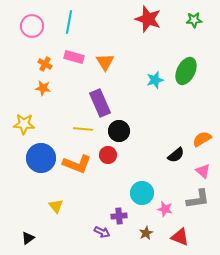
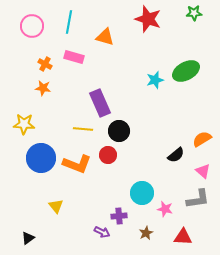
green star: moved 7 px up
orange triangle: moved 25 px up; rotated 42 degrees counterclockwise
green ellipse: rotated 36 degrees clockwise
red triangle: moved 3 px right; rotated 18 degrees counterclockwise
